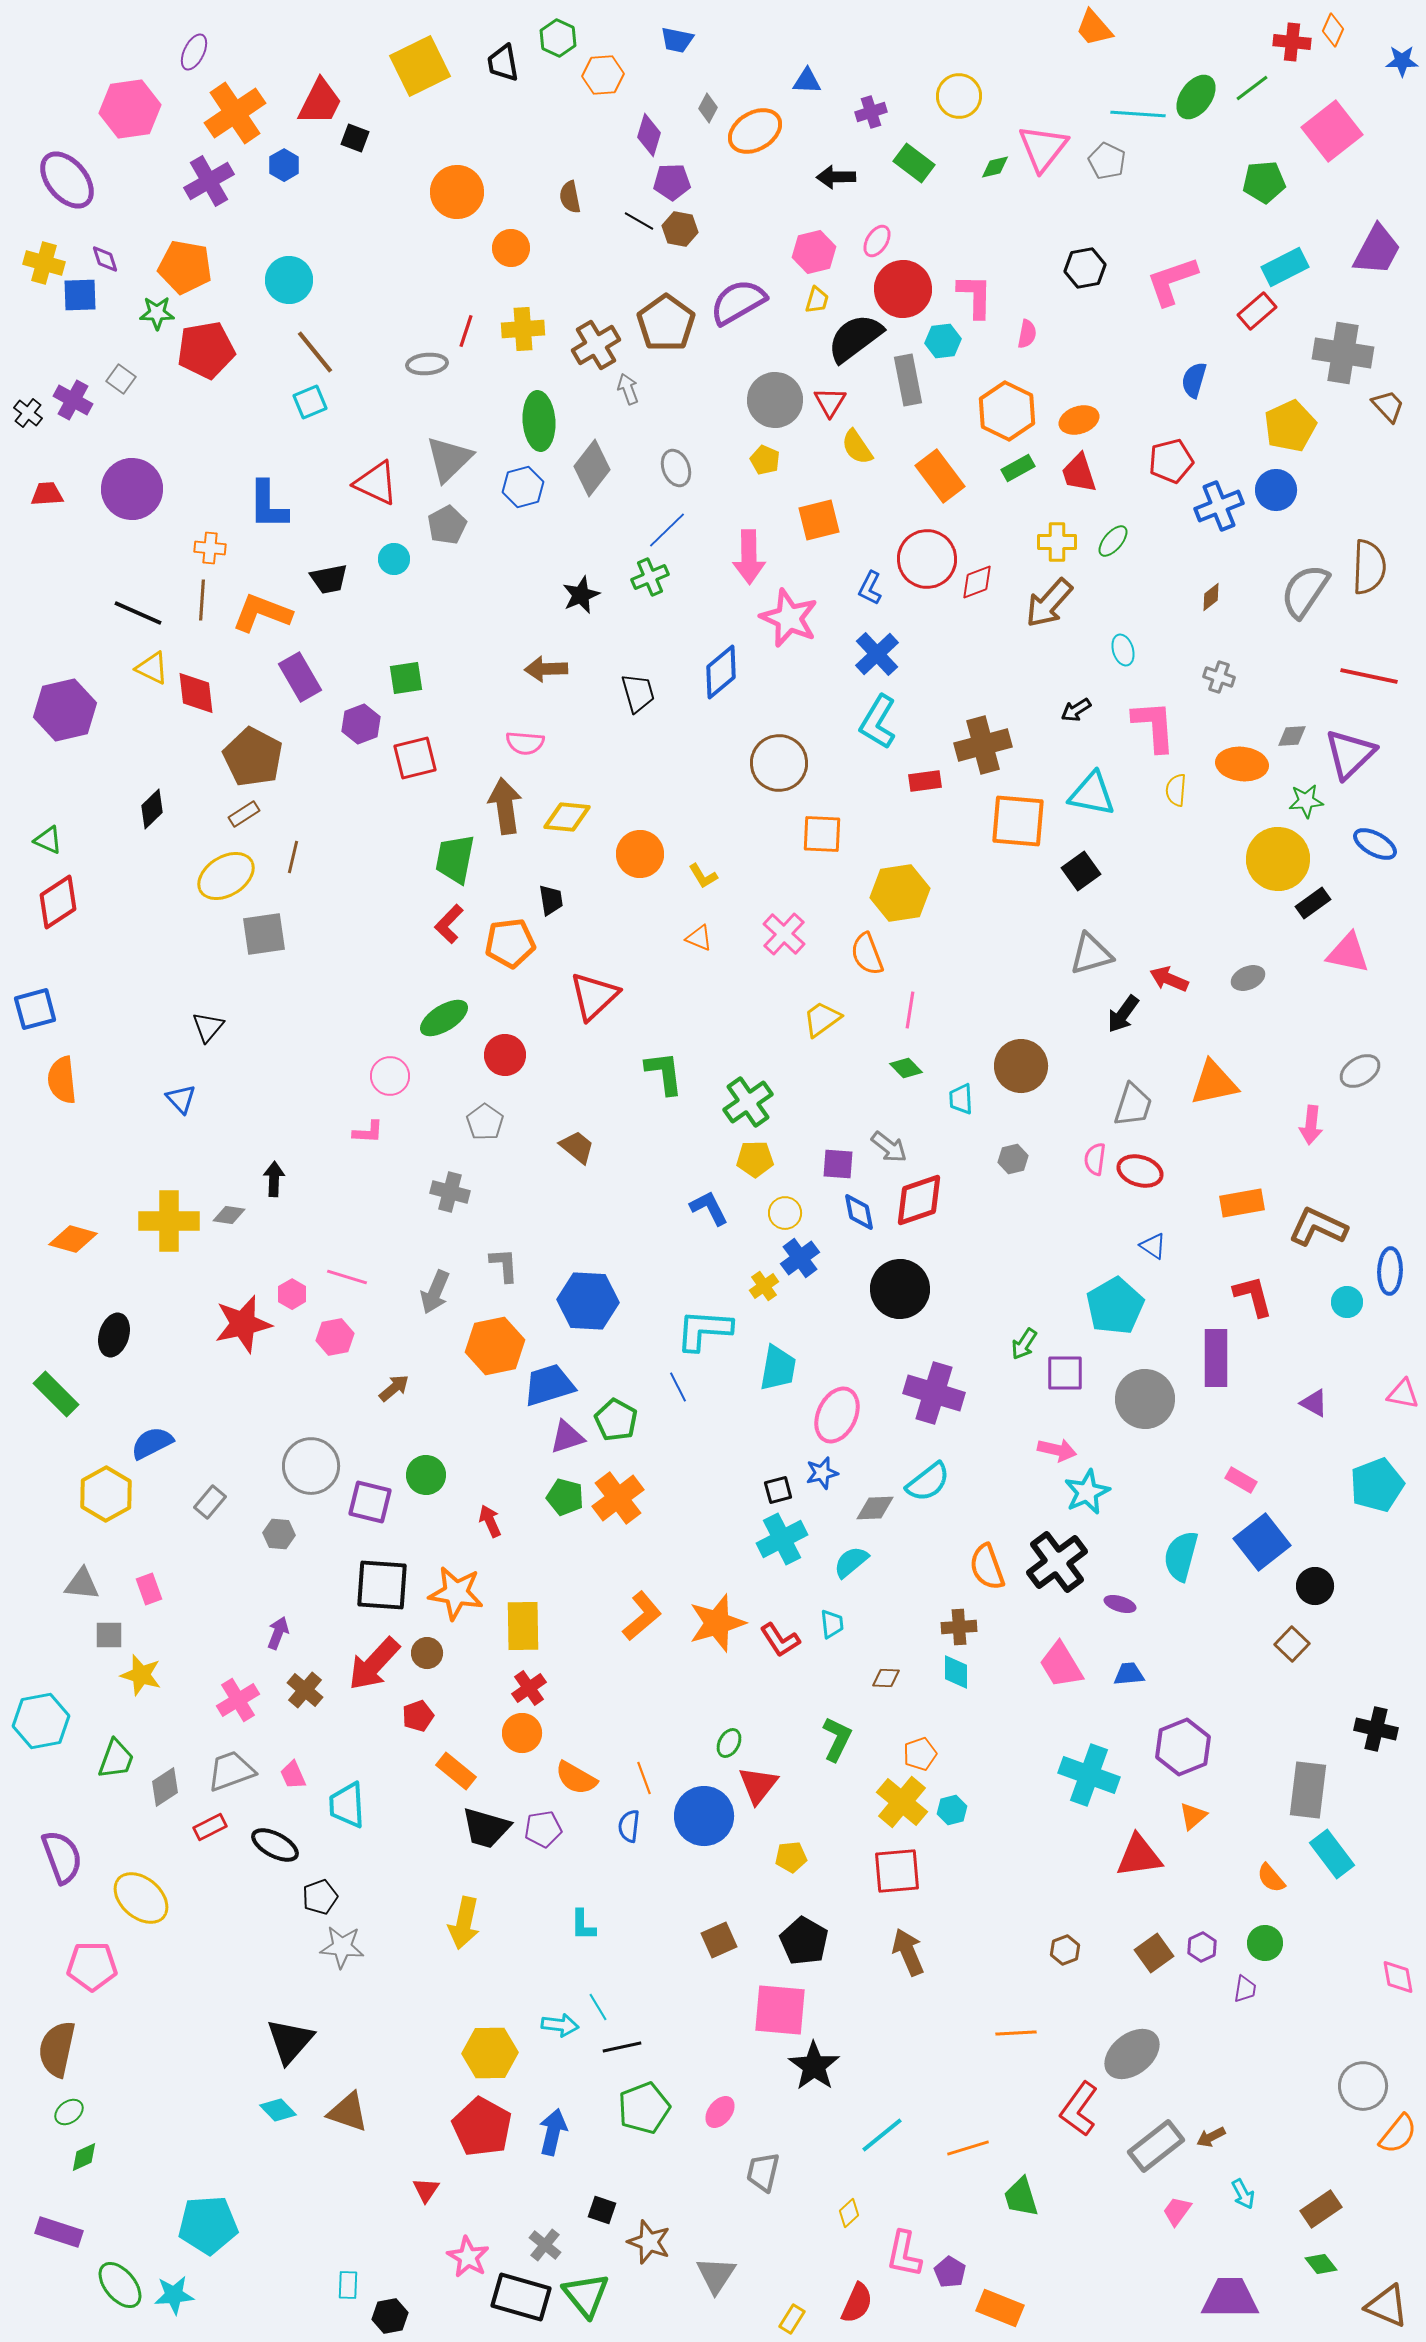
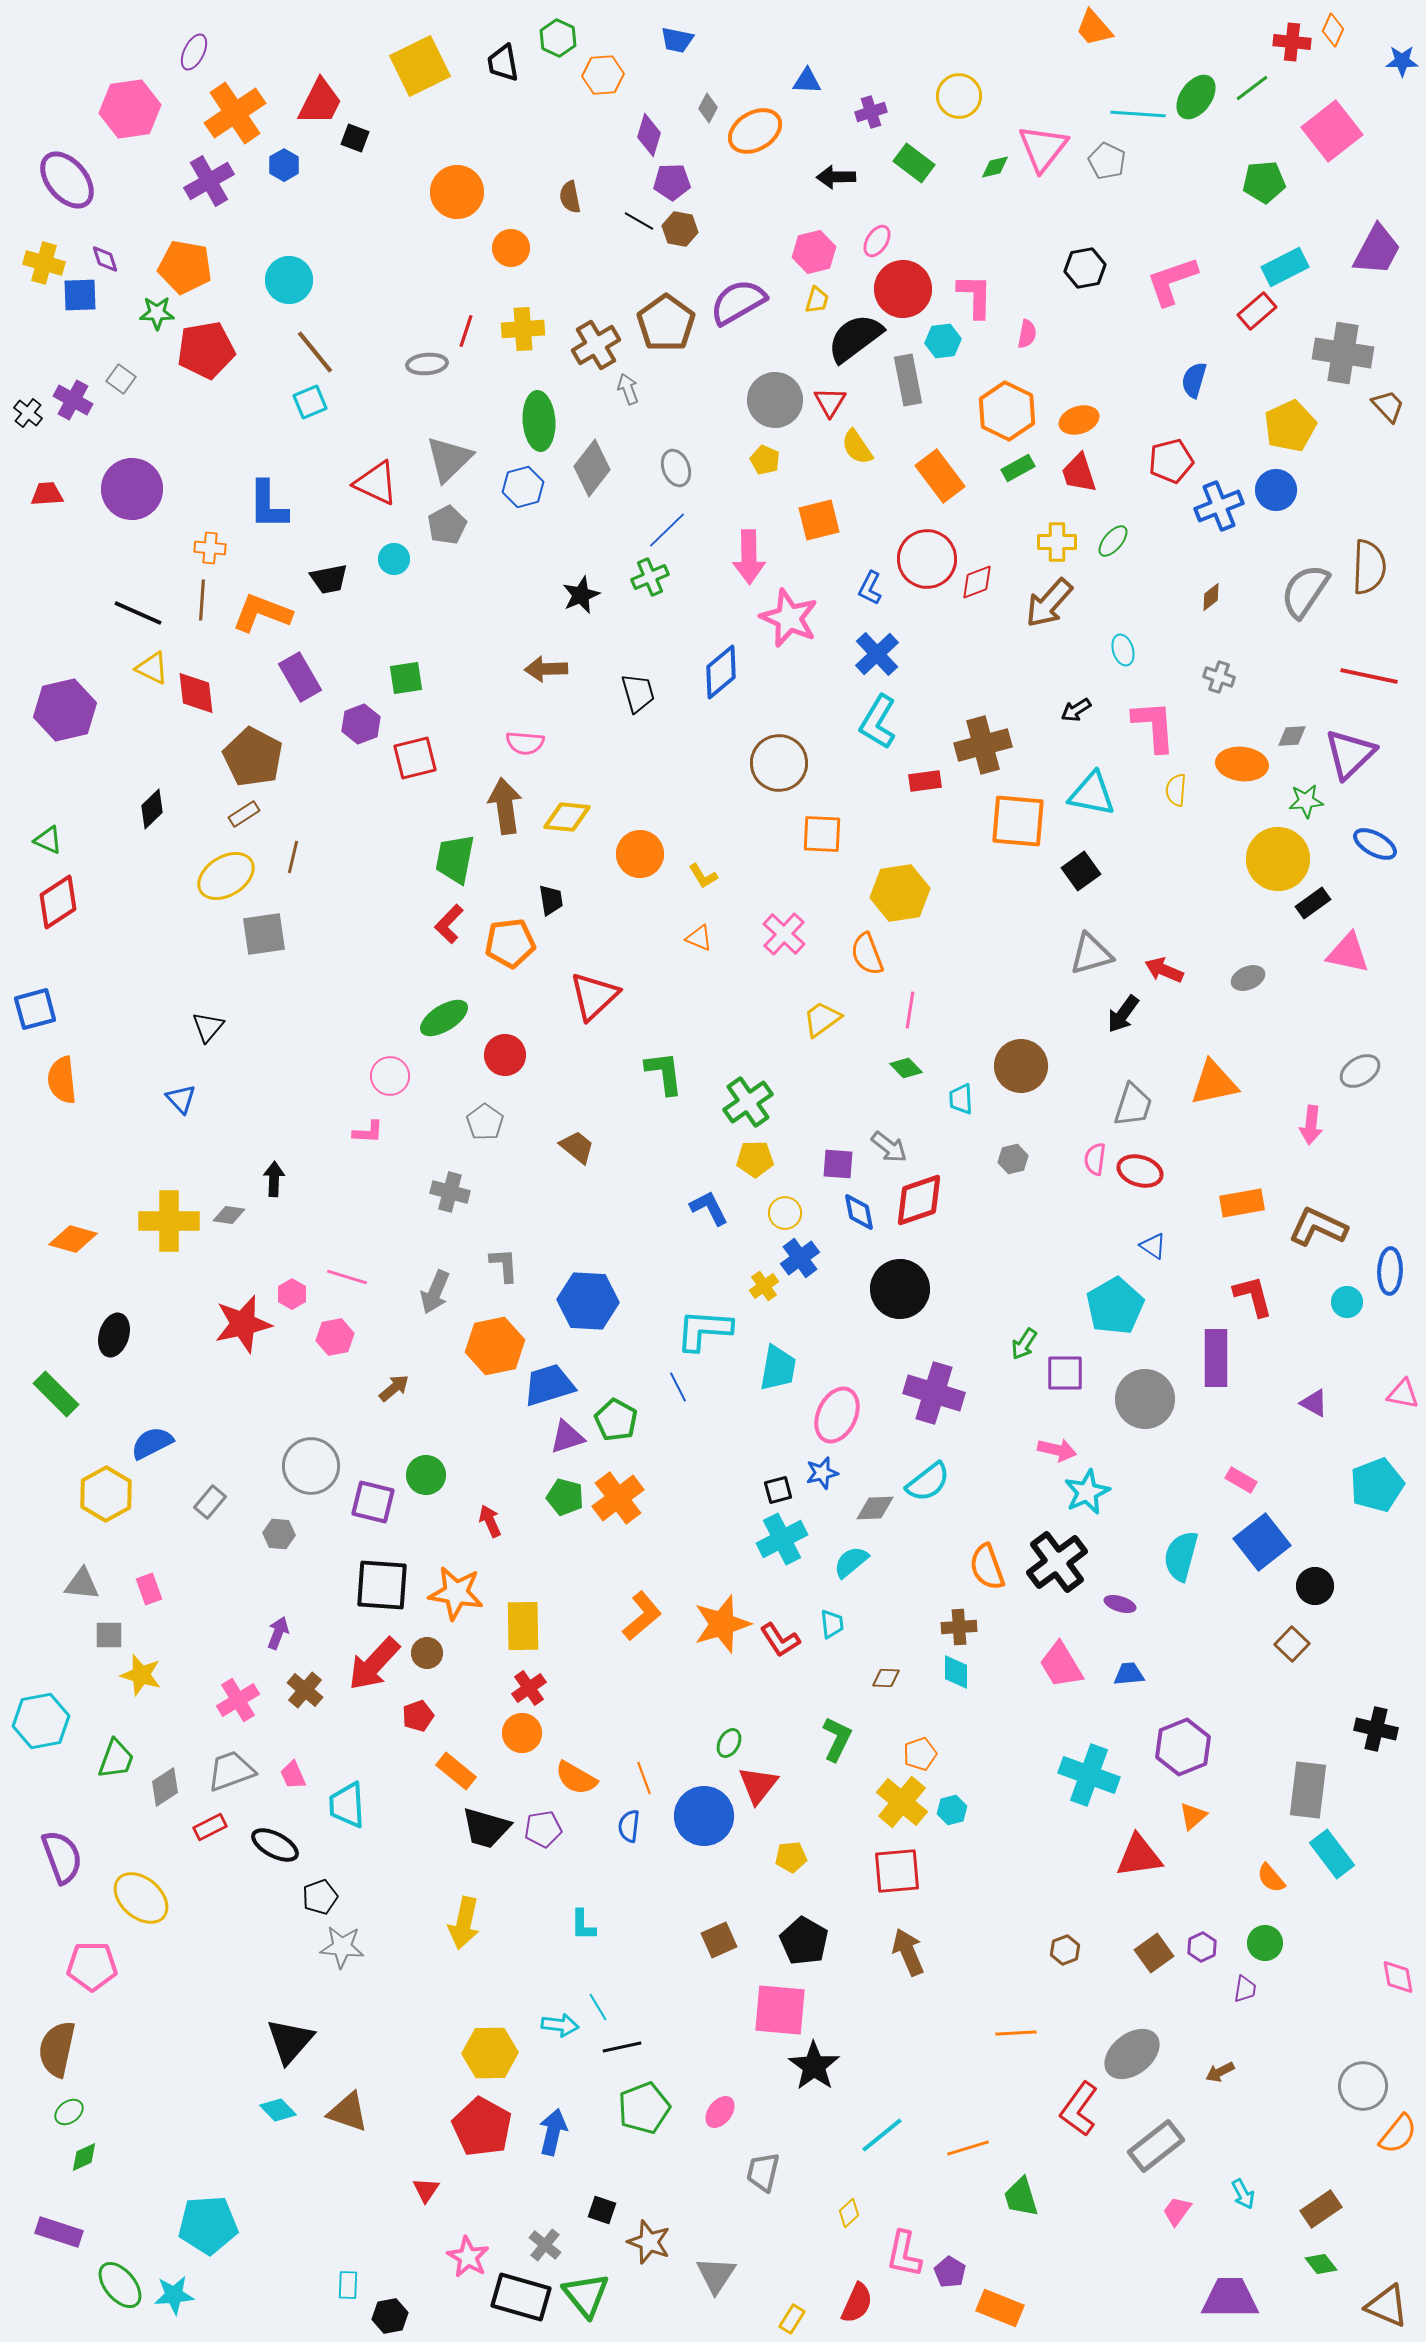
red arrow at (1169, 979): moved 5 px left, 9 px up
purple square at (370, 1502): moved 3 px right
orange star at (717, 1623): moved 5 px right, 1 px down
brown arrow at (1211, 2137): moved 9 px right, 65 px up
